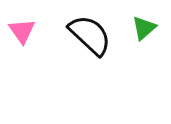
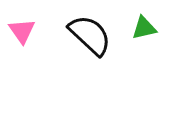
green triangle: rotated 28 degrees clockwise
